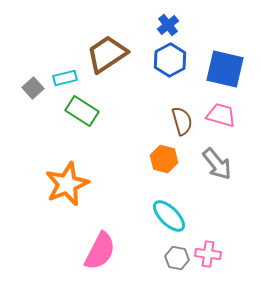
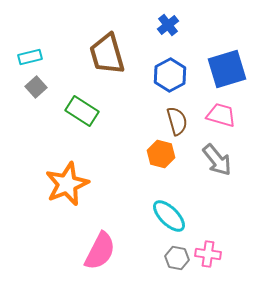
brown trapezoid: rotated 72 degrees counterclockwise
blue hexagon: moved 15 px down
blue square: moved 2 px right; rotated 30 degrees counterclockwise
cyan rectangle: moved 35 px left, 21 px up
gray square: moved 3 px right, 1 px up
brown semicircle: moved 5 px left
orange hexagon: moved 3 px left, 5 px up
gray arrow: moved 4 px up
